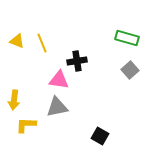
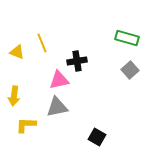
yellow triangle: moved 11 px down
pink triangle: rotated 20 degrees counterclockwise
yellow arrow: moved 4 px up
black square: moved 3 px left, 1 px down
